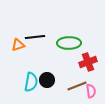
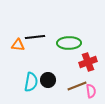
orange triangle: rotated 24 degrees clockwise
black circle: moved 1 px right
